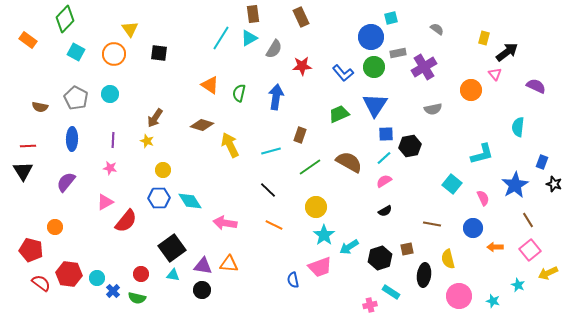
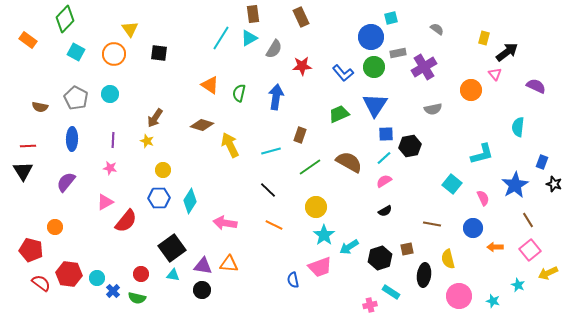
cyan diamond at (190, 201): rotated 65 degrees clockwise
